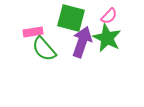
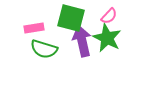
pink rectangle: moved 1 px right, 4 px up
purple arrow: moved 1 px up; rotated 32 degrees counterclockwise
green semicircle: rotated 32 degrees counterclockwise
